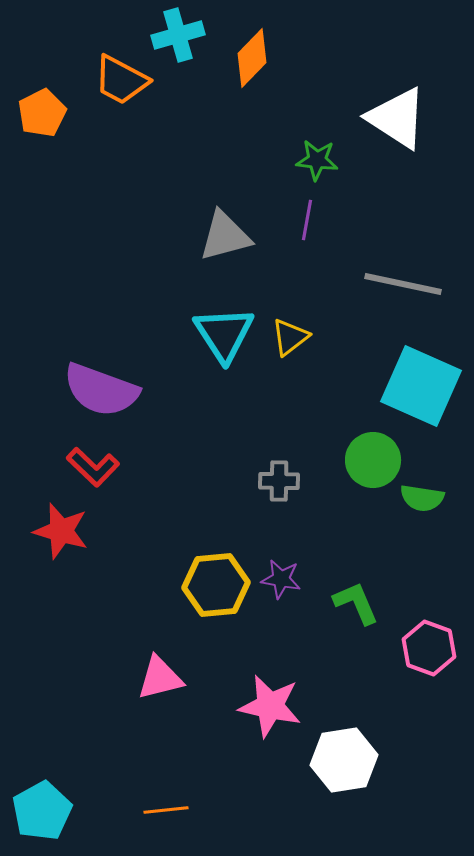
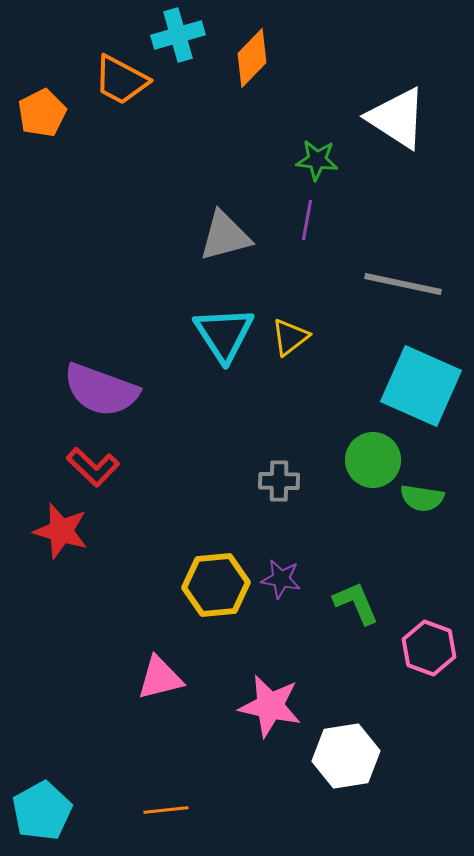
white hexagon: moved 2 px right, 4 px up
